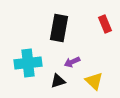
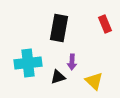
purple arrow: rotated 63 degrees counterclockwise
black triangle: moved 4 px up
